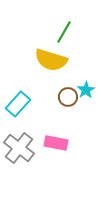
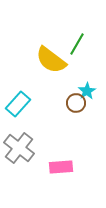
green line: moved 13 px right, 12 px down
yellow semicircle: rotated 20 degrees clockwise
cyan star: moved 1 px right, 1 px down
brown circle: moved 8 px right, 6 px down
pink rectangle: moved 5 px right, 24 px down; rotated 15 degrees counterclockwise
